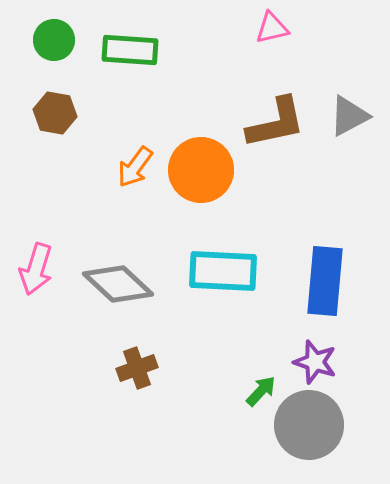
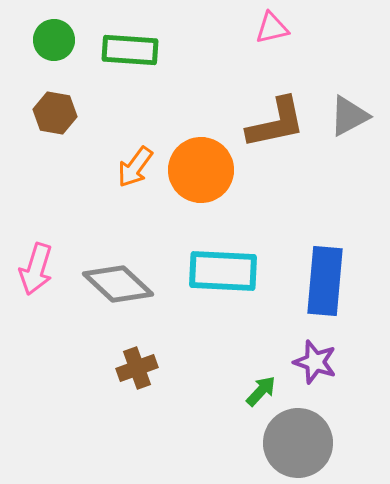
gray circle: moved 11 px left, 18 px down
